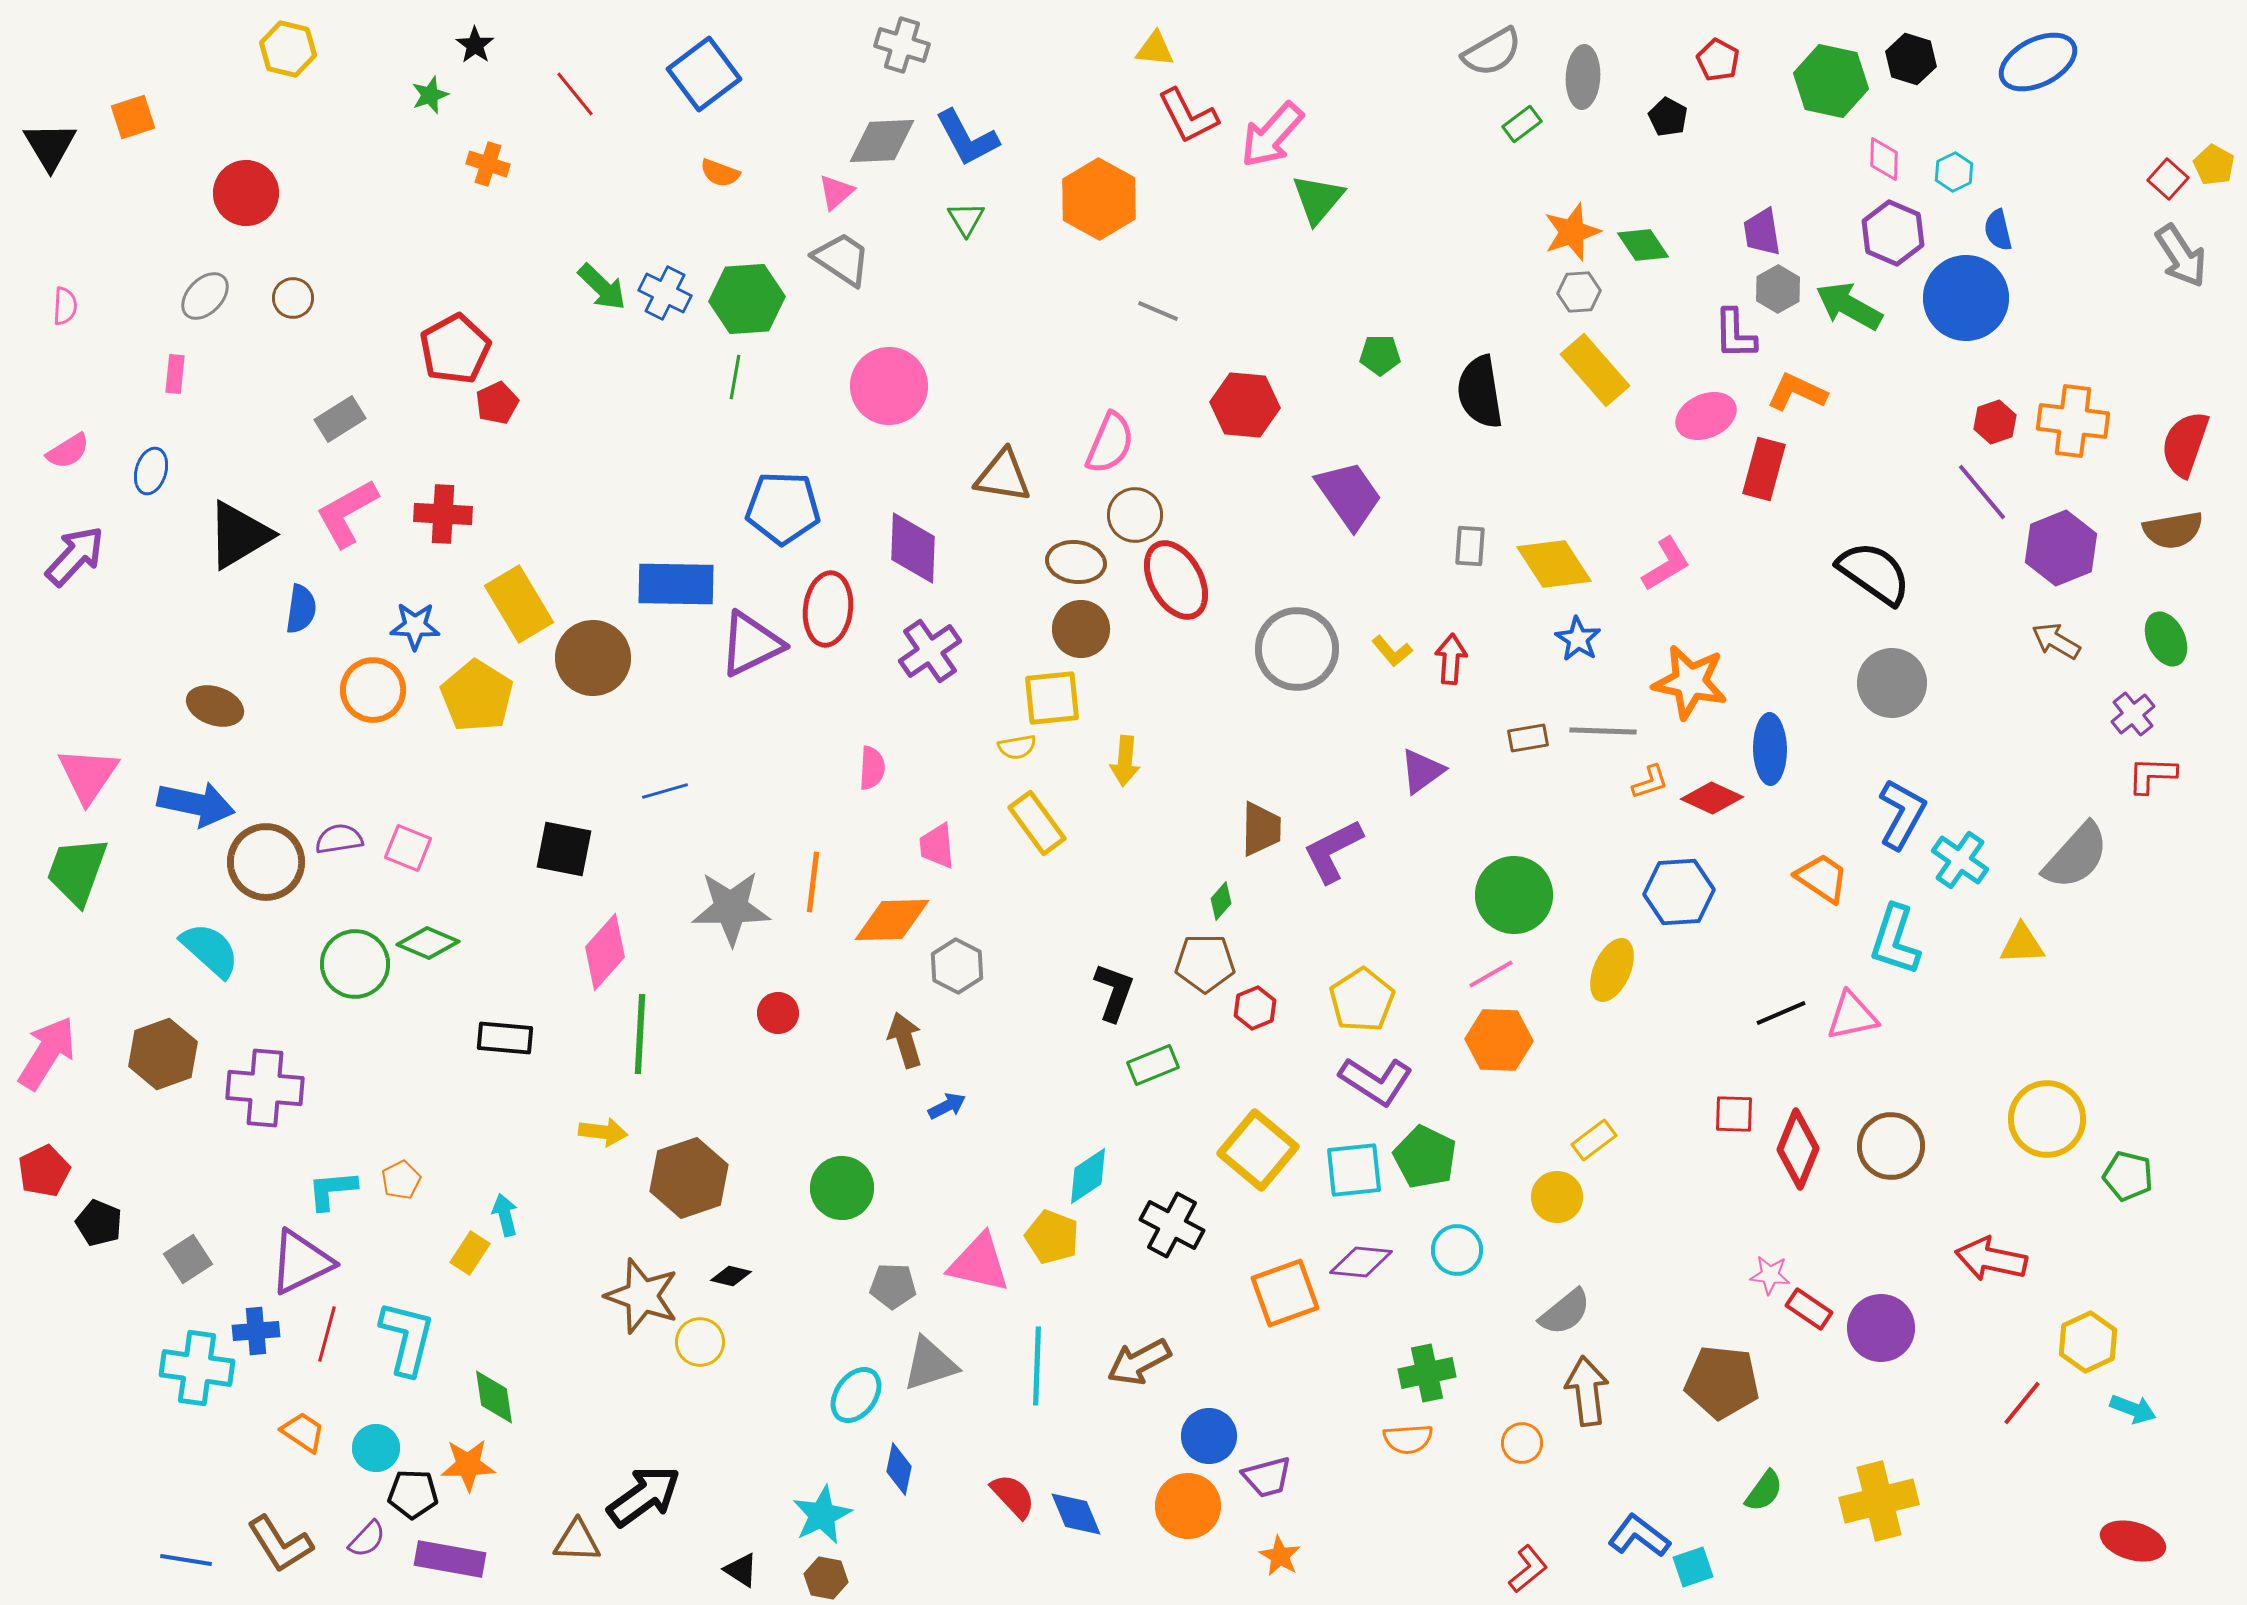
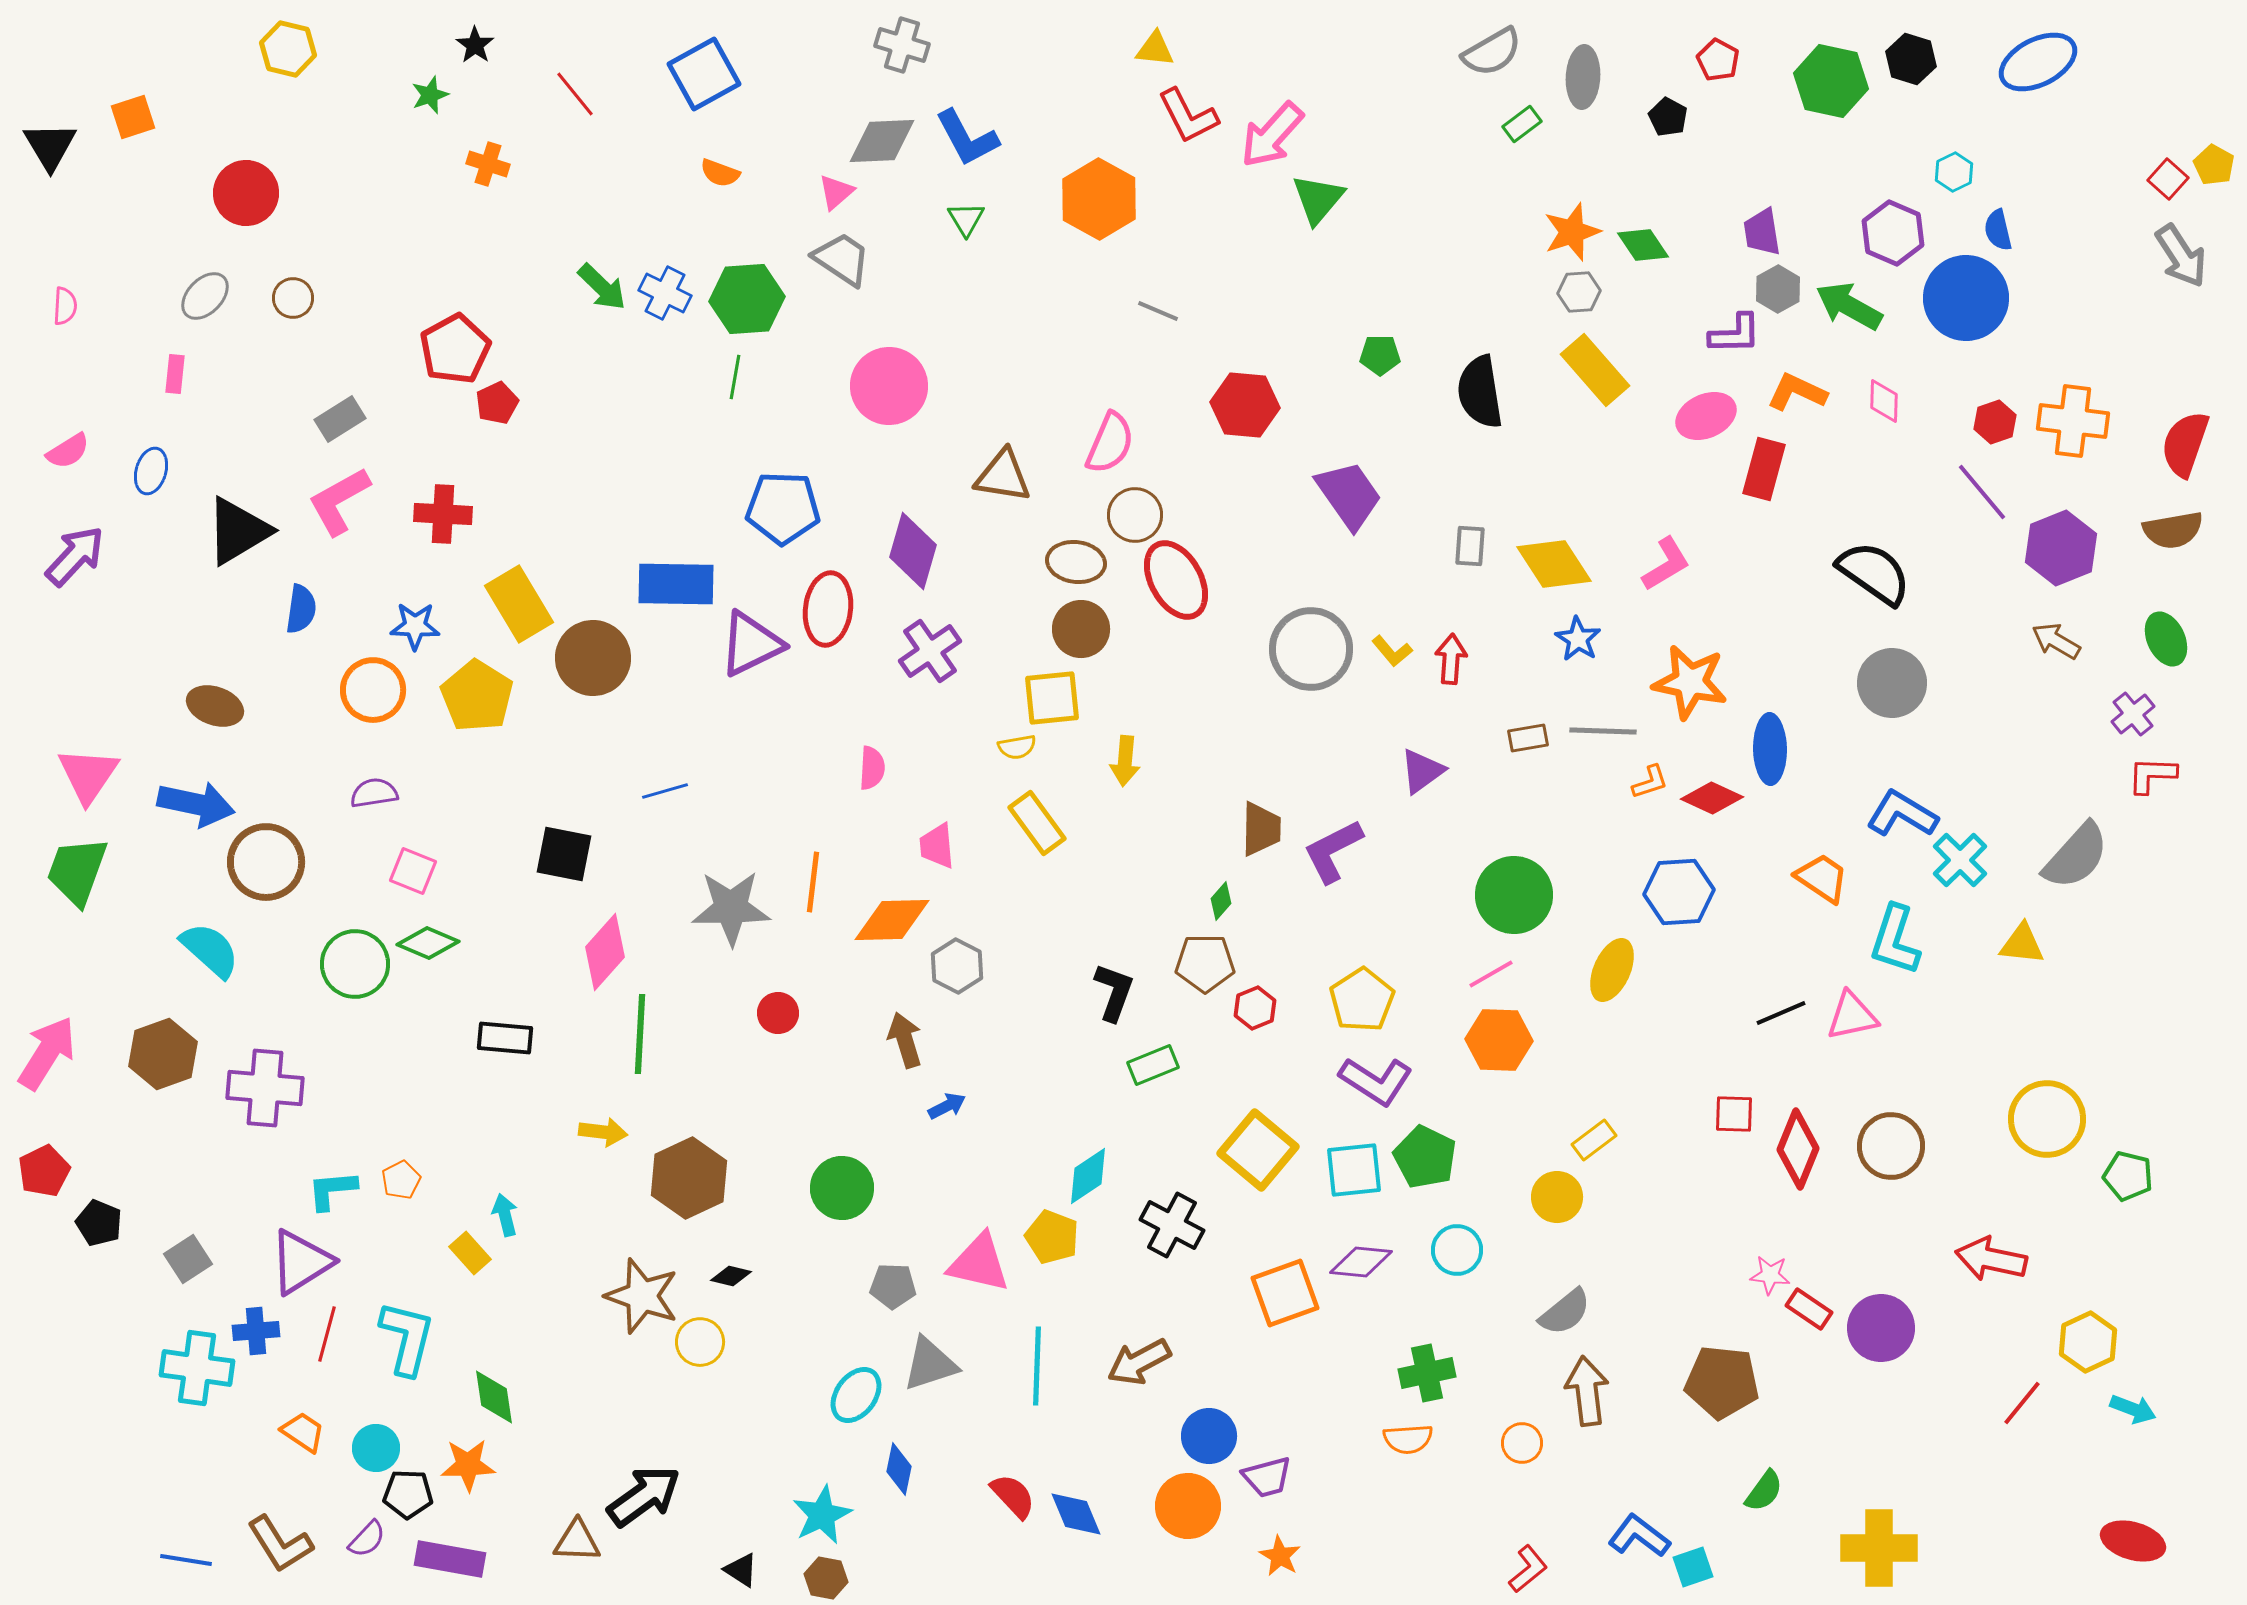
blue square at (704, 74): rotated 8 degrees clockwise
pink diamond at (1884, 159): moved 242 px down
purple L-shape at (1735, 334): rotated 90 degrees counterclockwise
pink L-shape at (347, 513): moved 8 px left, 12 px up
black triangle at (239, 535): moved 1 px left, 4 px up
purple diamond at (913, 548): moved 3 px down; rotated 14 degrees clockwise
gray circle at (1297, 649): moved 14 px right
blue L-shape at (1902, 814): rotated 88 degrees counterclockwise
purple semicircle at (339, 839): moved 35 px right, 46 px up
pink square at (408, 848): moved 5 px right, 23 px down
black square at (564, 849): moved 5 px down
cyan cross at (1960, 860): rotated 10 degrees clockwise
yellow triangle at (2022, 944): rotated 9 degrees clockwise
brown hexagon at (689, 1178): rotated 6 degrees counterclockwise
yellow rectangle at (470, 1253): rotated 75 degrees counterclockwise
purple triangle at (301, 1262): rotated 6 degrees counterclockwise
black pentagon at (413, 1494): moved 5 px left
yellow cross at (1879, 1501): moved 47 px down; rotated 14 degrees clockwise
